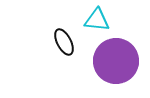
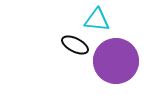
black ellipse: moved 11 px right, 3 px down; rotated 36 degrees counterclockwise
